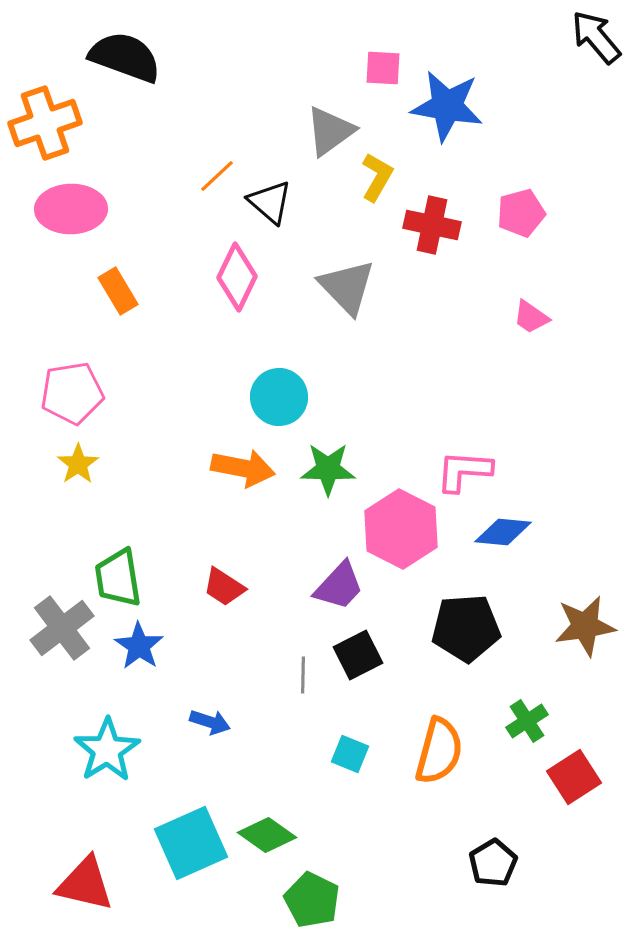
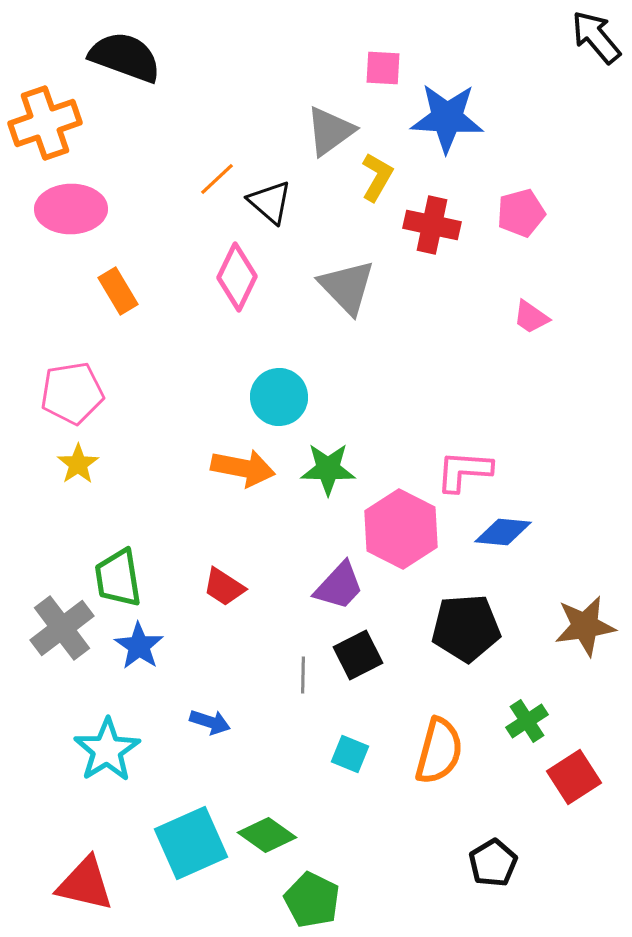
blue star at (447, 106): moved 12 px down; rotated 6 degrees counterclockwise
orange line at (217, 176): moved 3 px down
